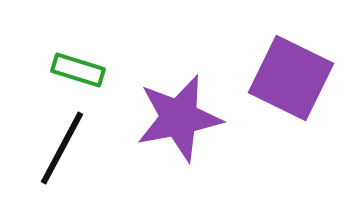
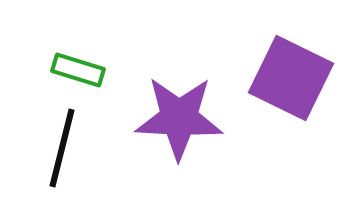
purple star: rotated 14 degrees clockwise
black line: rotated 14 degrees counterclockwise
